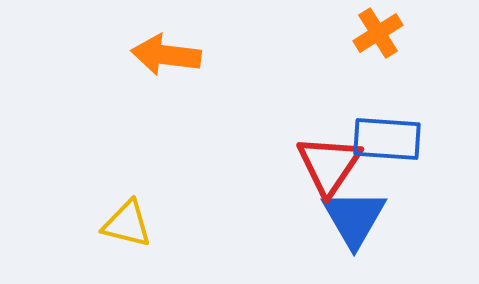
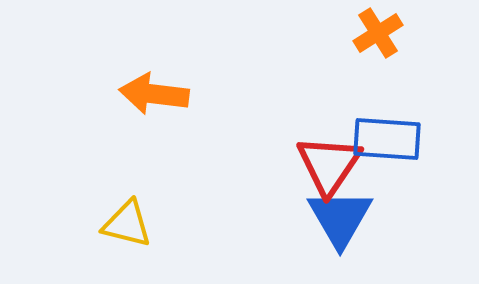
orange arrow: moved 12 px left, 39 px down
blue triangle: moved 14 px left
